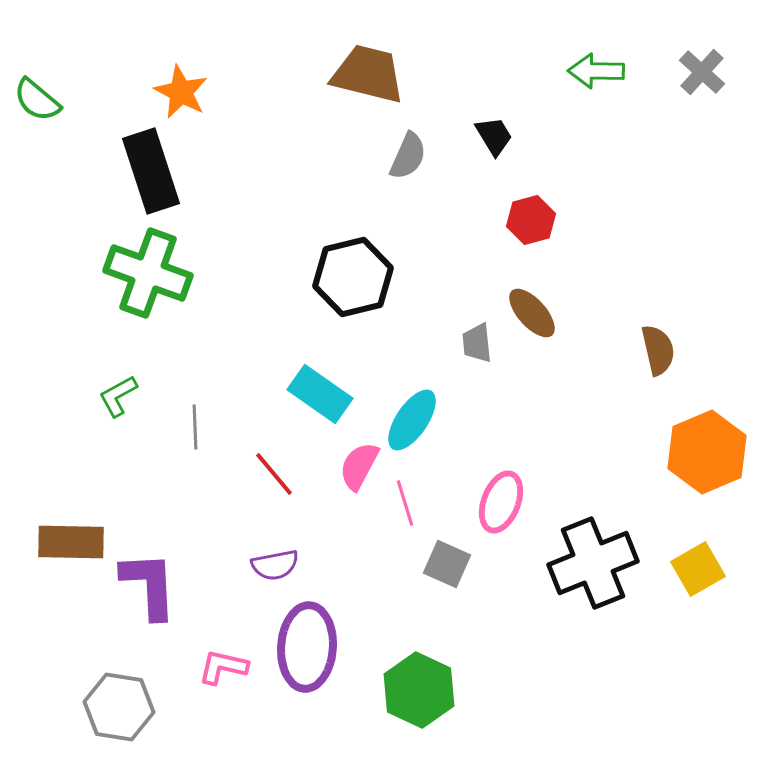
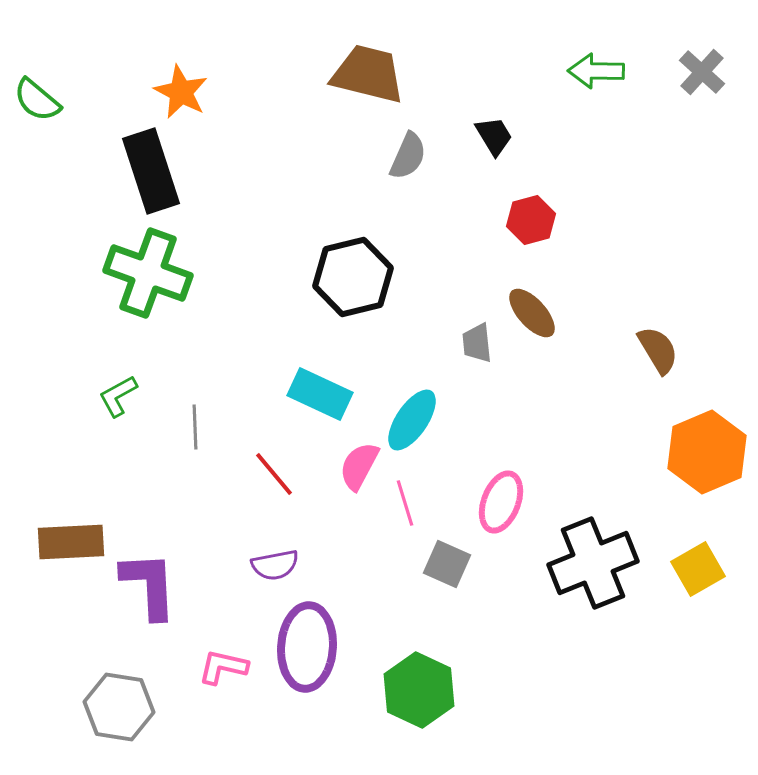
brown semicircle: rotated 18 degrees counterclockwise
cyan rectangle: rotated 10 degrees counterclockwise
brown rectangle: rotated 4 degrees counterclockwise
